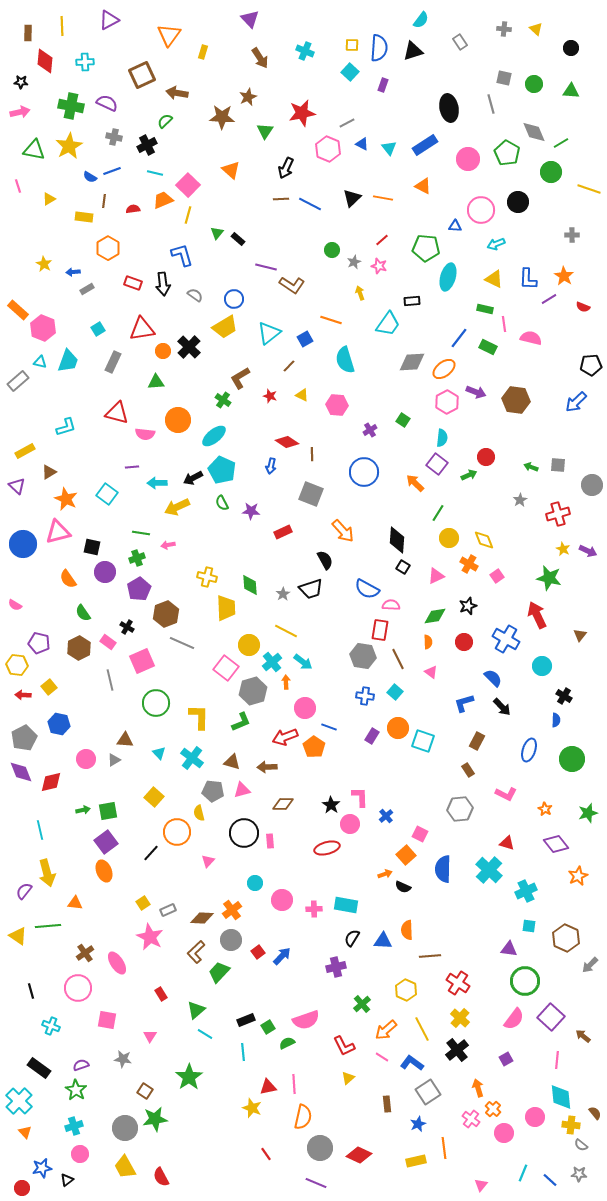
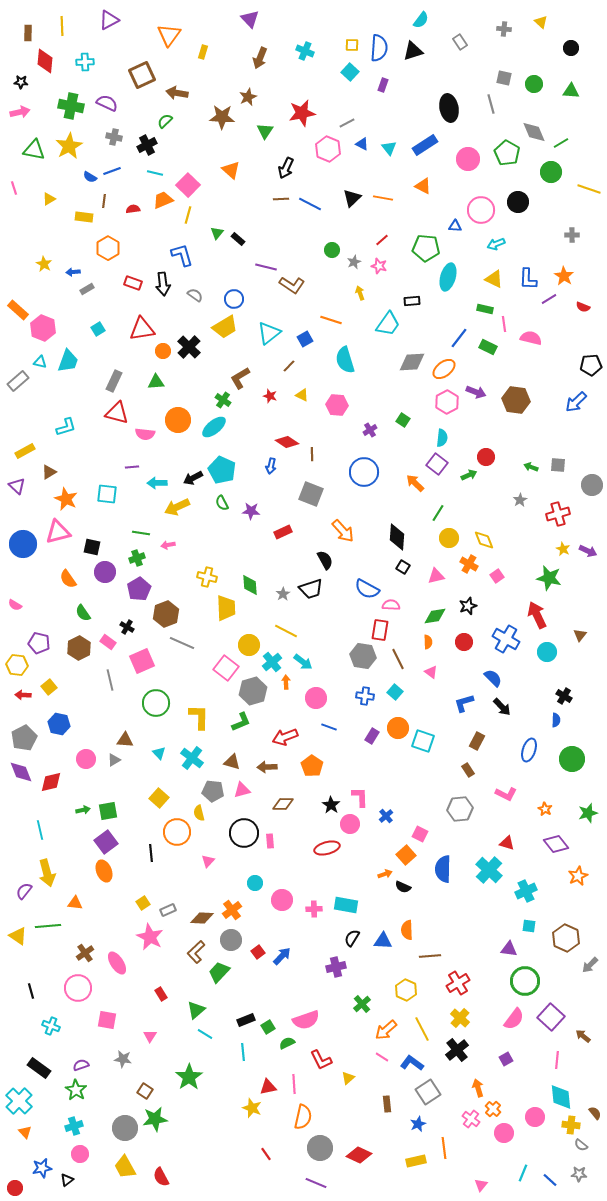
yellow triangle at (536, 29): moved 5 px right, 7 px up
brown arrow at (260, 58): rotated 55 degrees clockwise
pink line at (18, 186): moved 4 px left, 2 px down
gray rectangle at (113, 362): moved 1 px right, 19 px down
cyan ellipse at (214, 436): moved 9 px up
cyan square at (107, 494): rotated 30 degrees counterclockwise
black diamond at (397, 540): moved 3 px up
pink triangle at (436, 576): rotated 12 degrees clockwise
cyan circle at (542, 666): moved 5 px right, 14 px up
pink circle at (305, 708): moved 11 px right, 10 px up
orange pentagon at (314, 747): moved 2 px left, 19 px down
yellow square at (154, 797): moved 5 px right, 1 px down
black line at (151, 853): rotated 48 degrees counterclockwise
red cross at (458, 983): rotated 25 degrees clockwise
red L-shape at (344, 1046): moved 23 px left, 14 px down
red circle at (22, 1188): moved 7 px left
